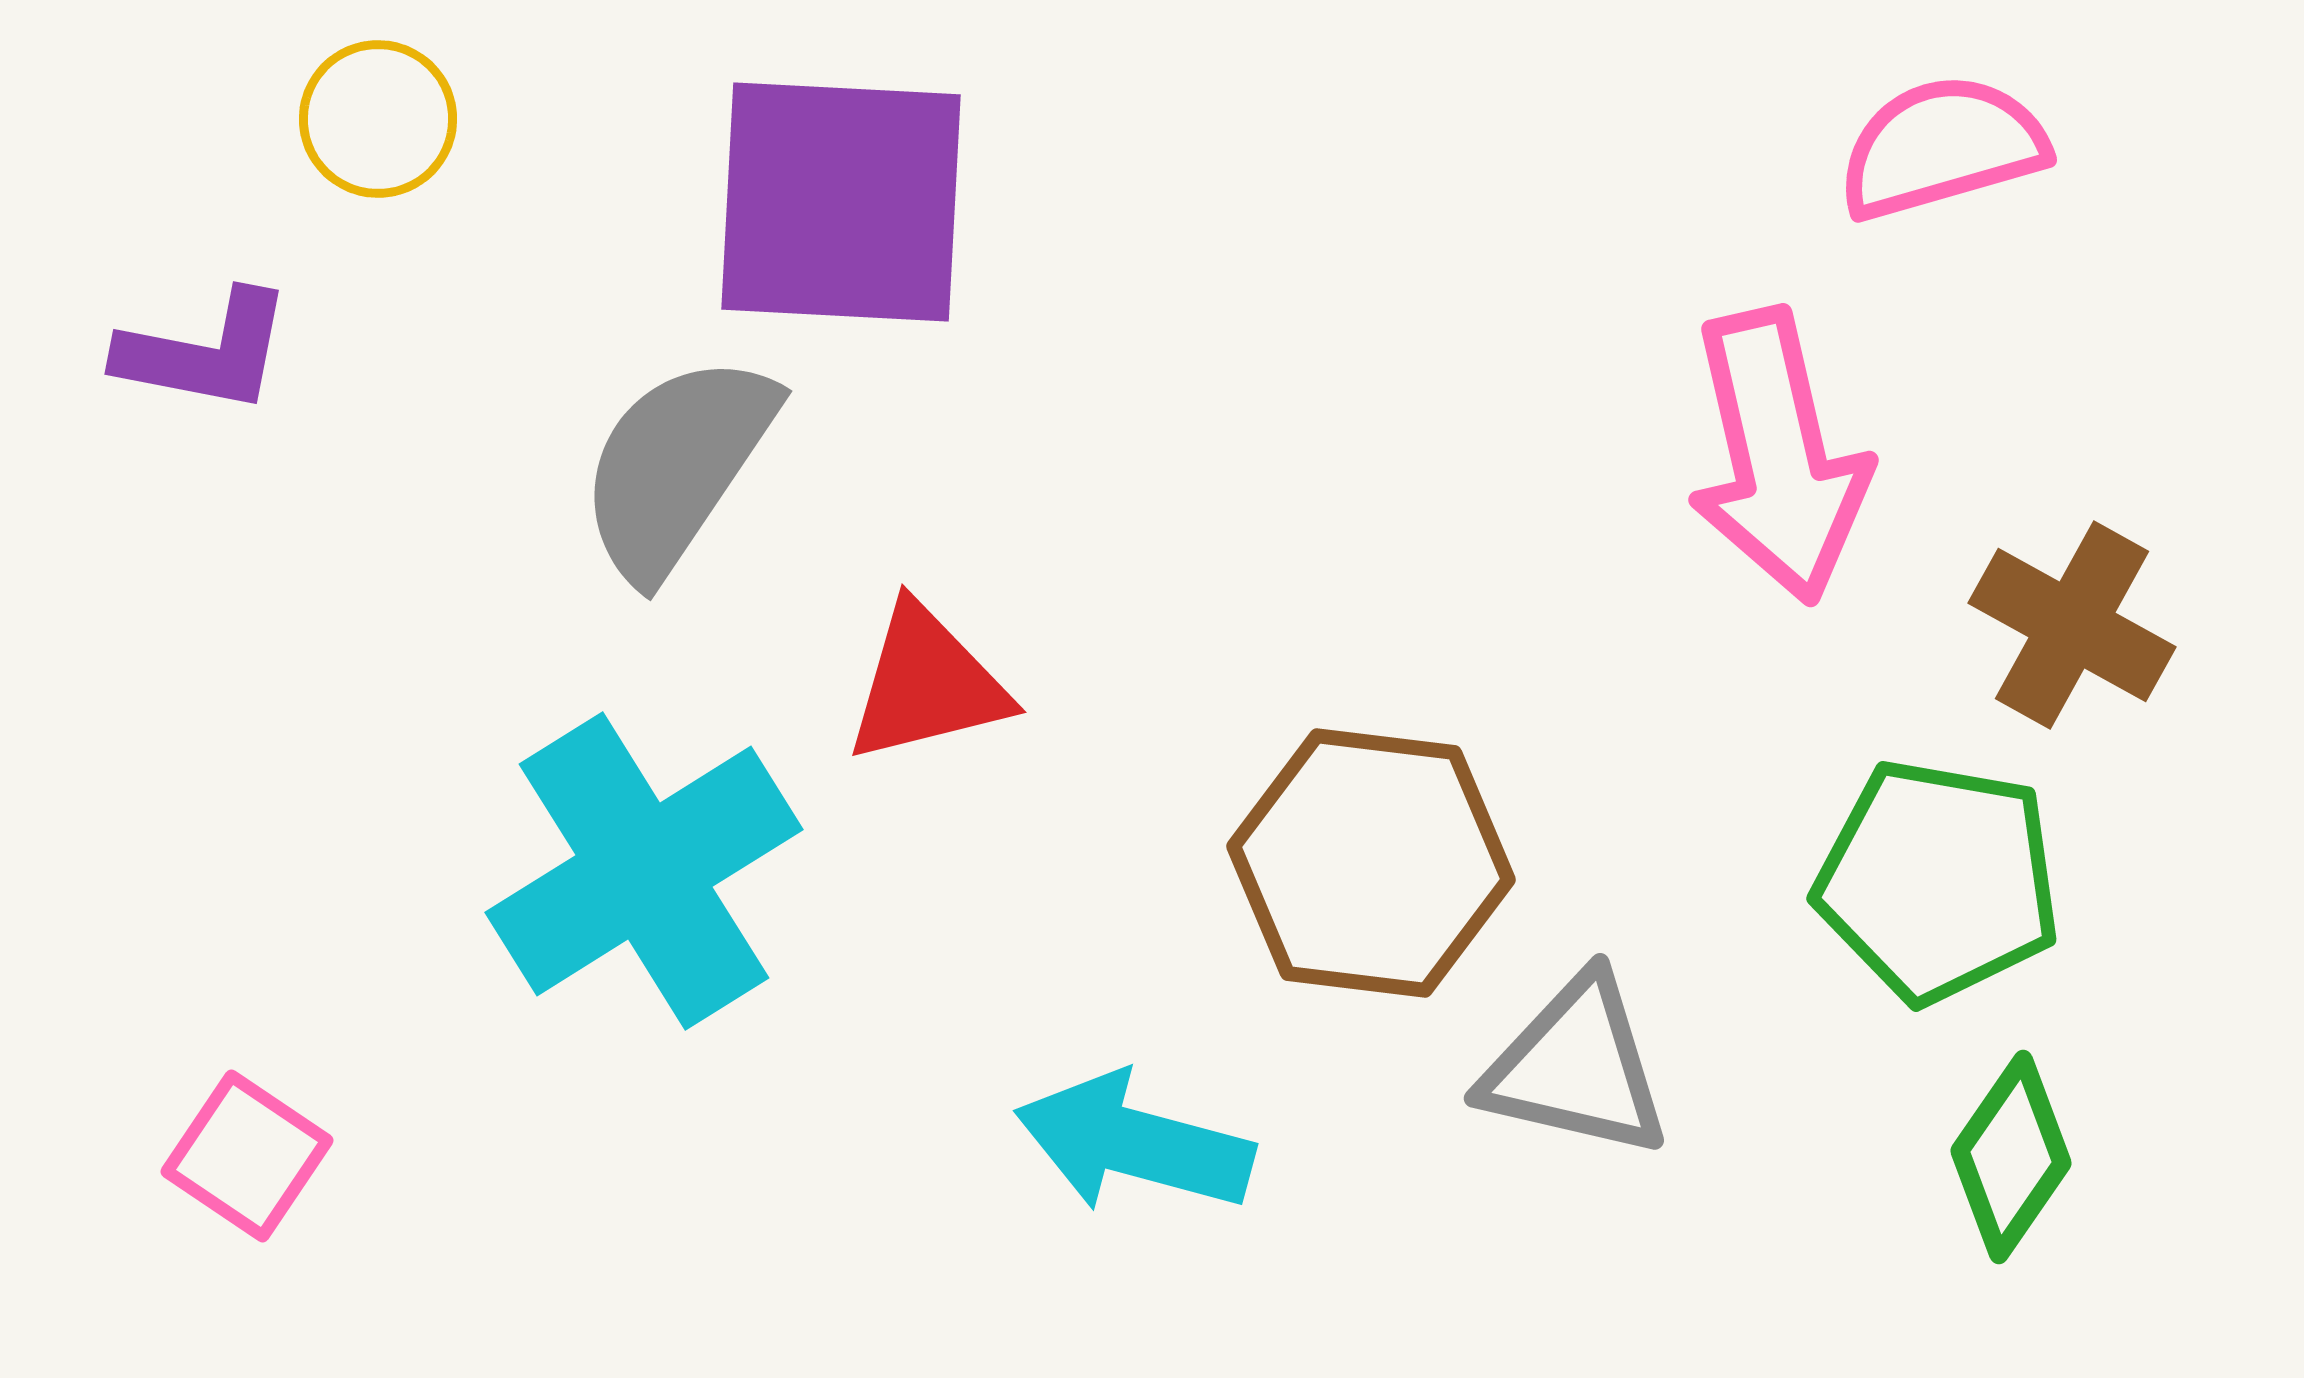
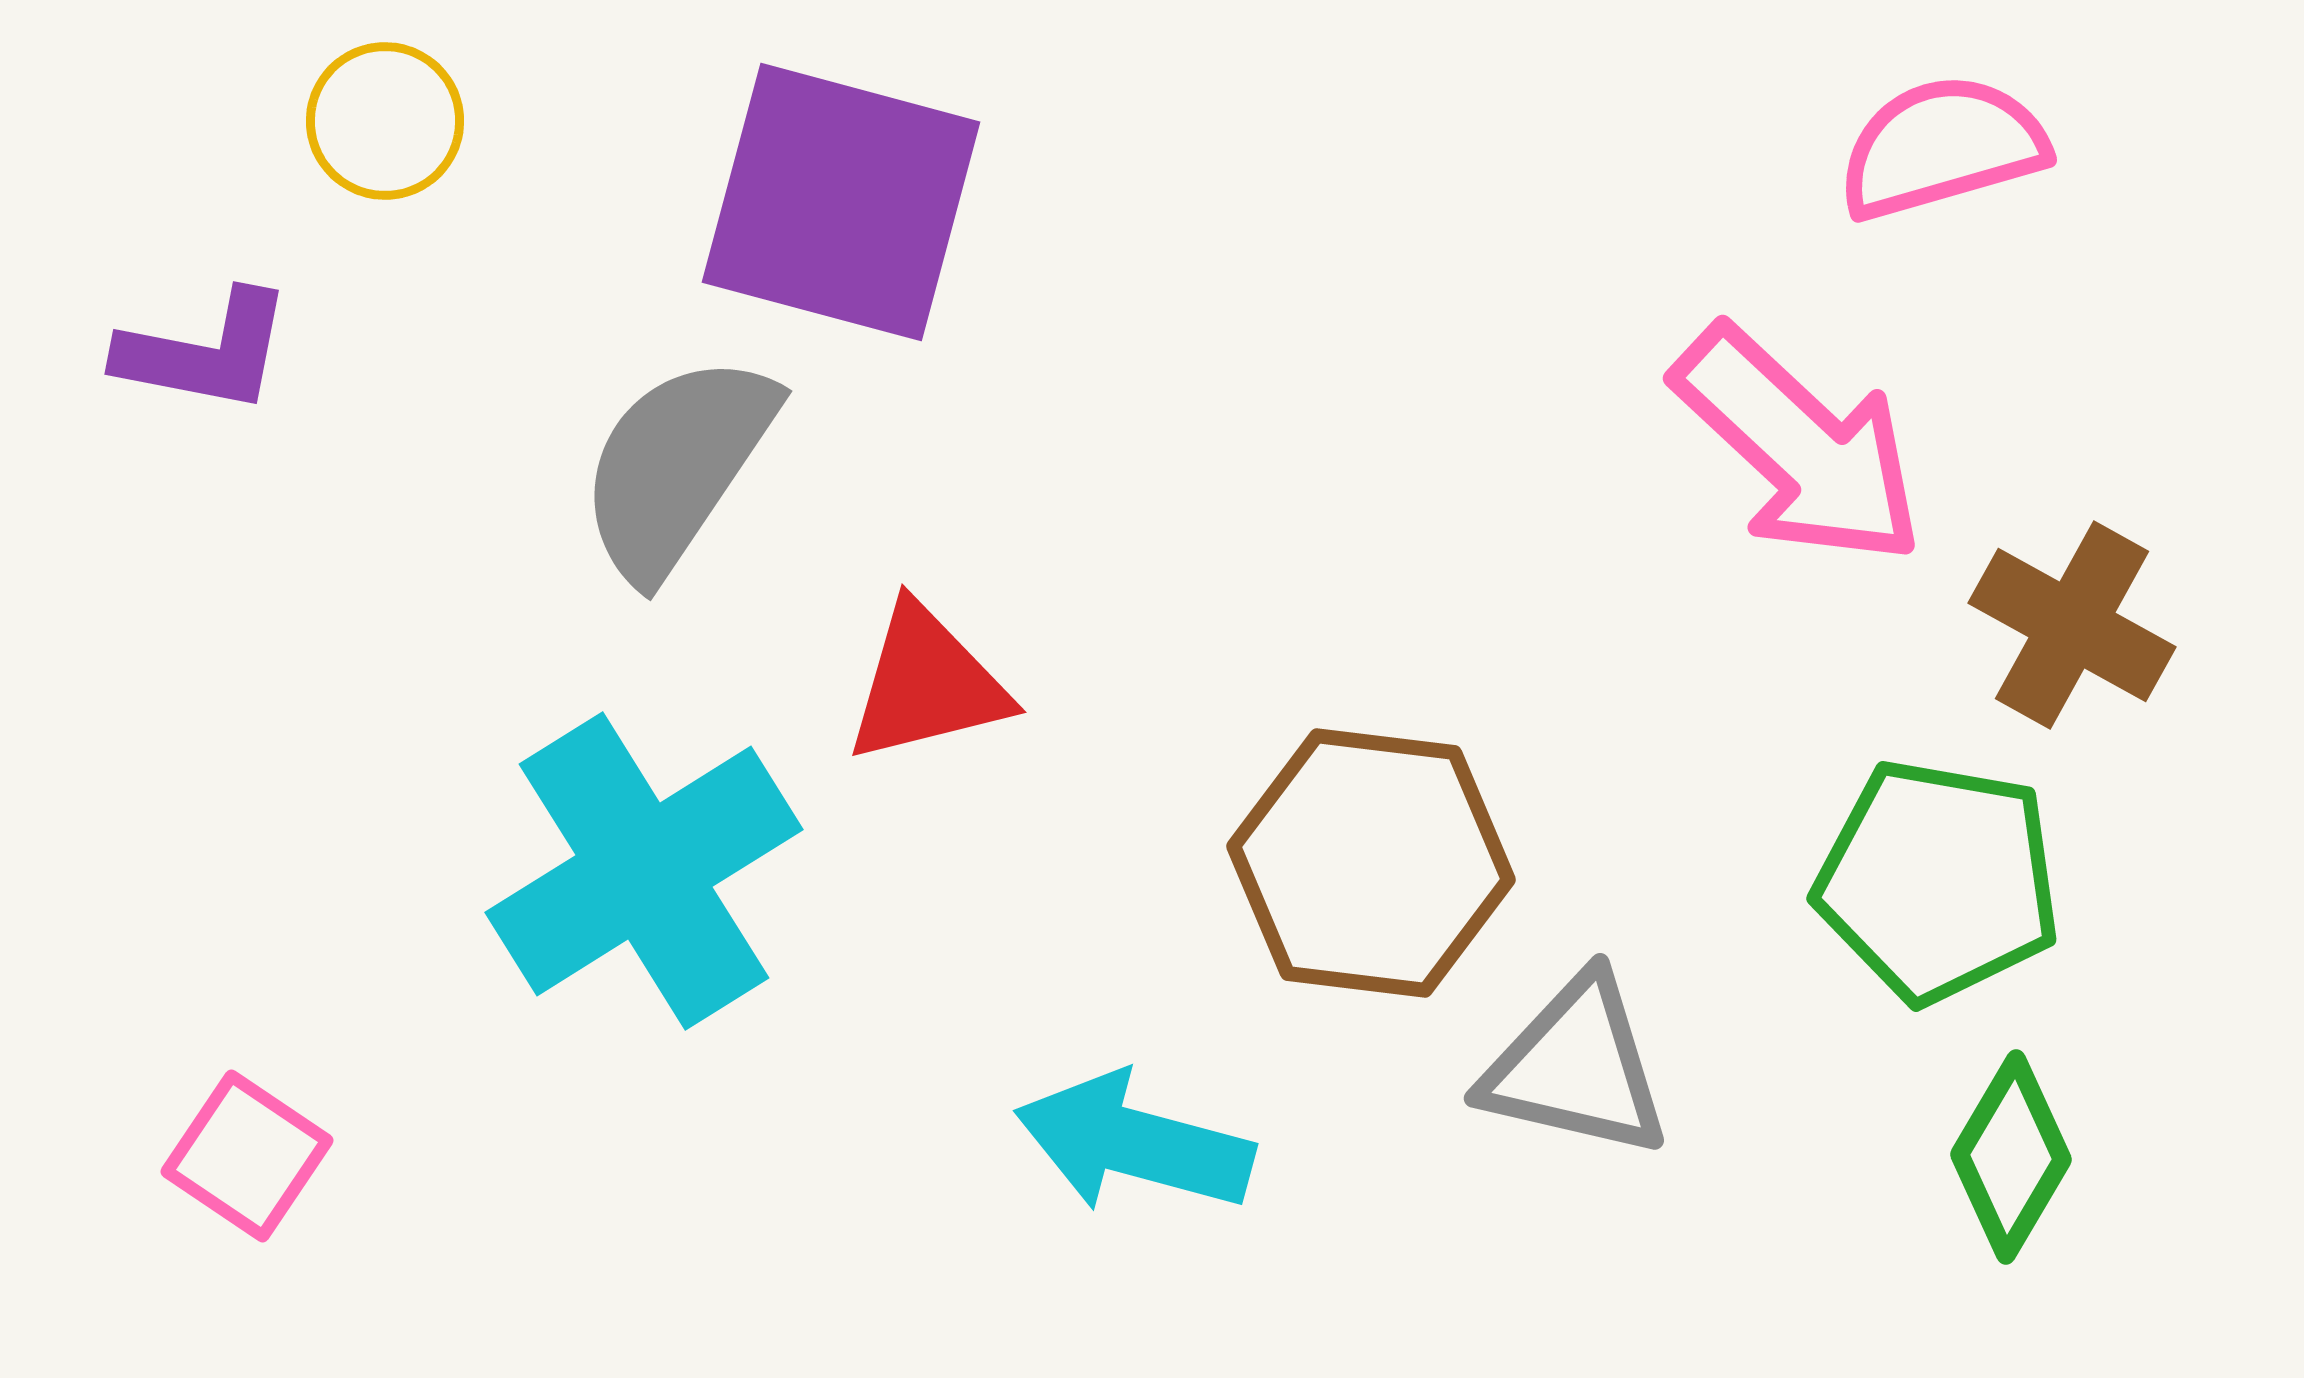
yellow circle: moved 7 px right, 2 px down
purple square: rotated 12 degrees clockwise
pink arrow: moved 21 px right, 10 px up; rotated 34 degrees counterclockwise
green diamond: rotated 4 degrees counterclockwise
